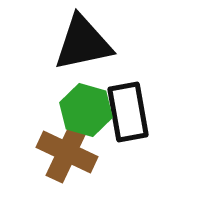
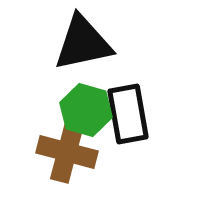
black rectangle: moved 2 px down
brown cross: rotated 10 degrees counterclockwise
